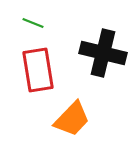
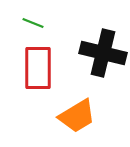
red rectangle: moved 2 px up; rotated 9 degrees clockwise
orange trapezoid: moved 5 px right, 3 px up; rotated 15 degrees clockwise
